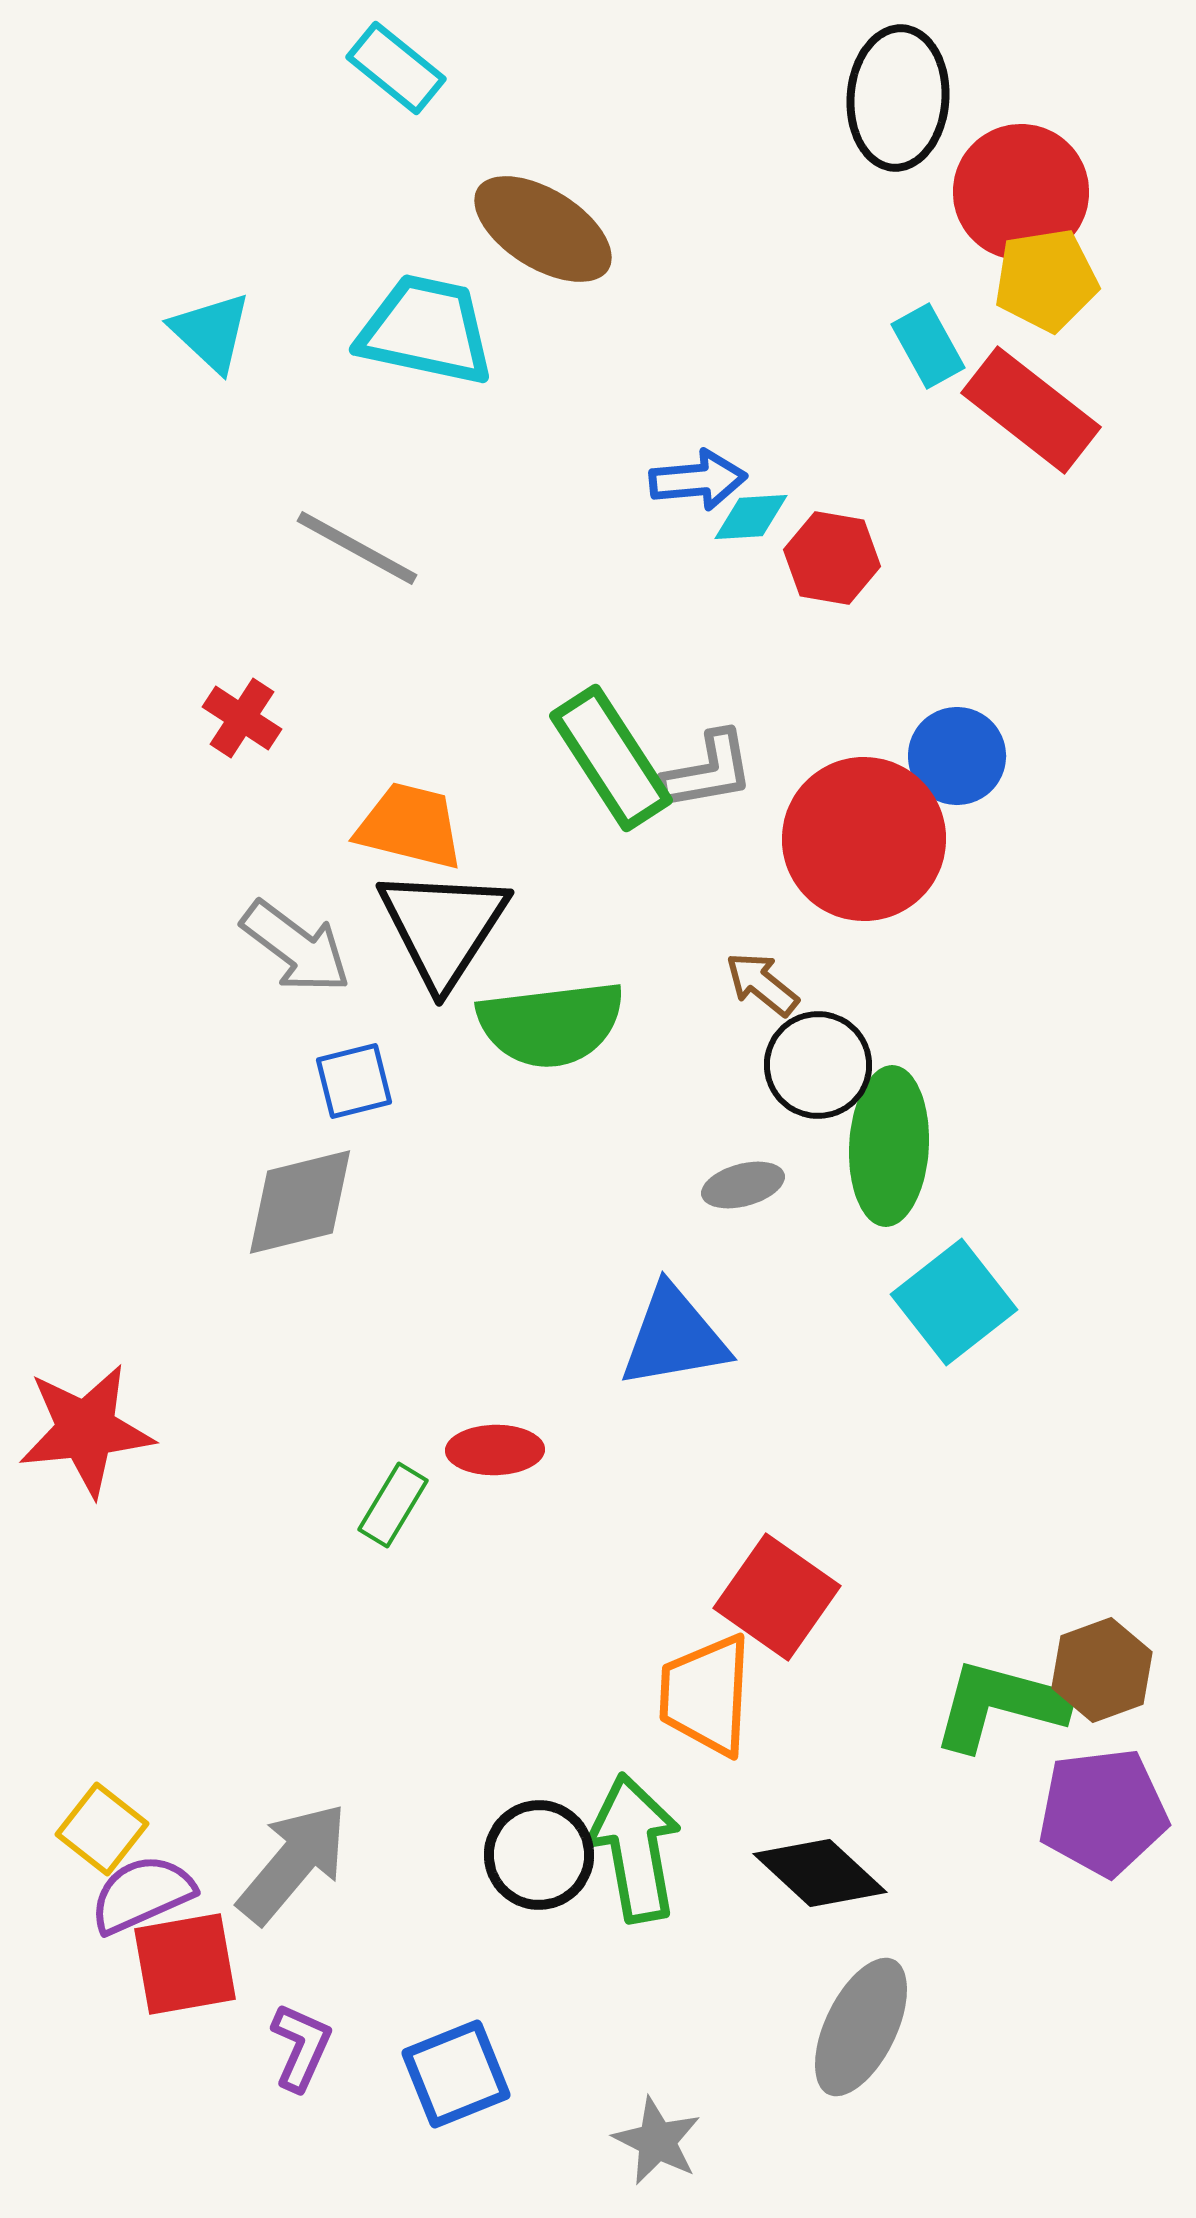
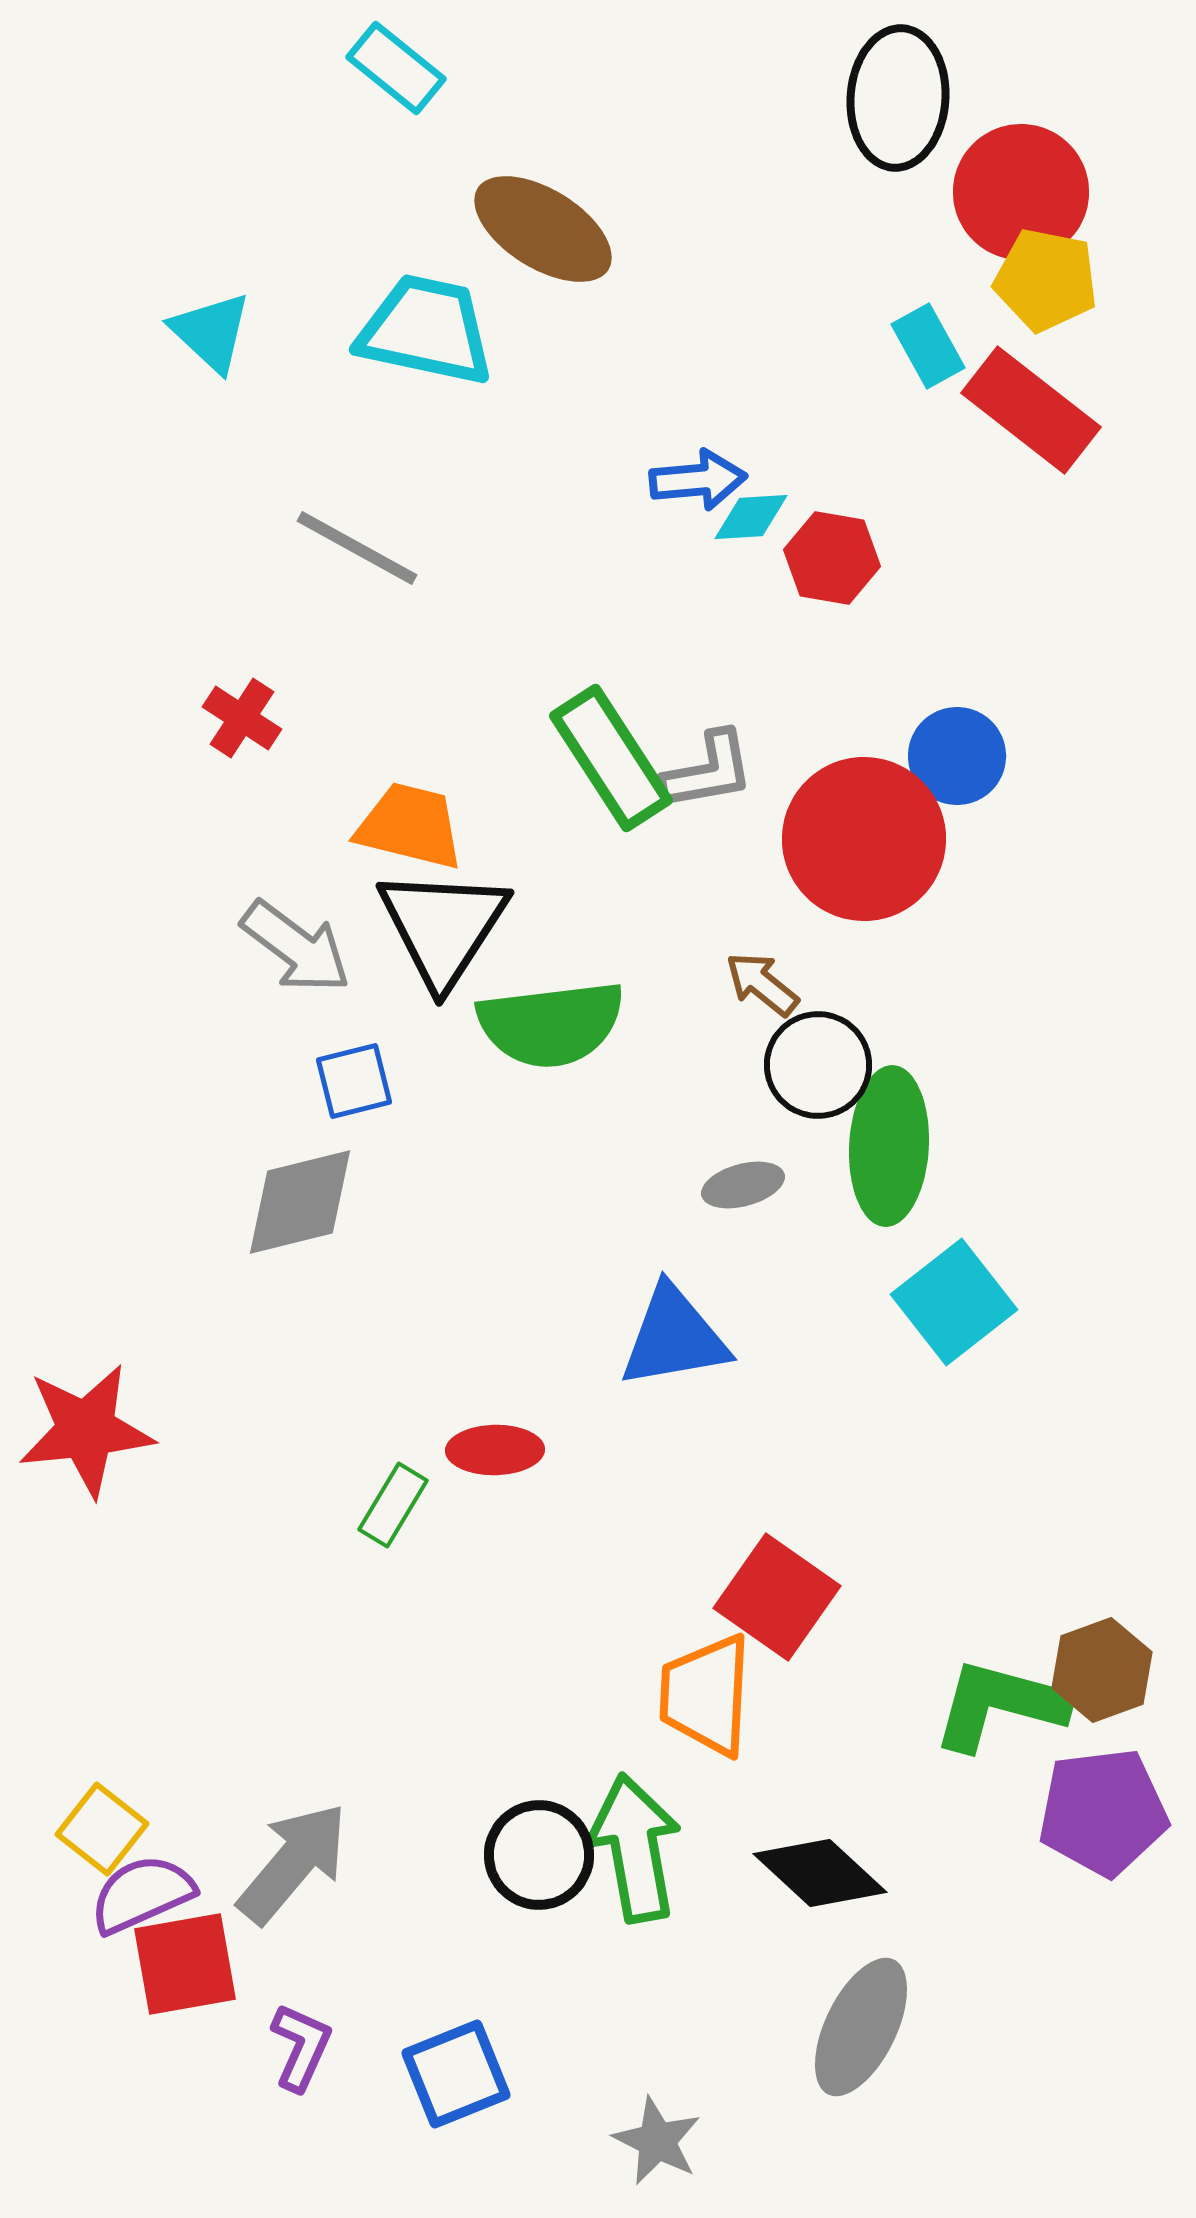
yellow pentagon at (1046, 280): rotated 20 degrees clockwise
